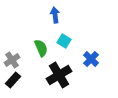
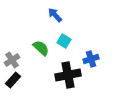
blue arrow: rotated 35 degrees counterclockwise
green semicircle: rotated 24 degrees counterclockwise
blue cross: rotated 28 degrees clockwise
black cross: moved 9 px right; rotated 20 degrees clockwise
